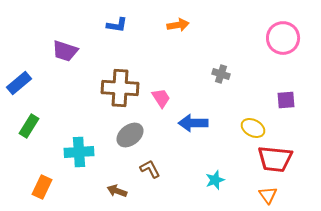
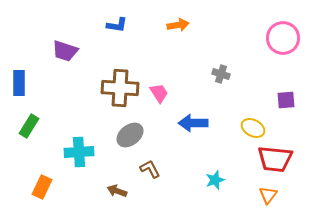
blue rectangle: rotated 50 degrees counterclockwise
pink trapezoid: moved 2 px left, 5 px up
orange triangle: rotated 12 degrees clockwise
